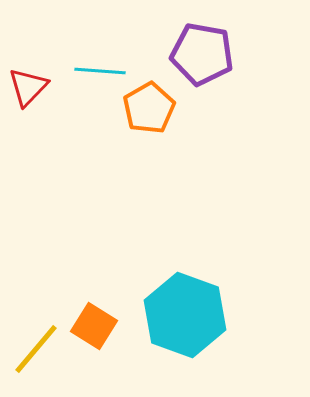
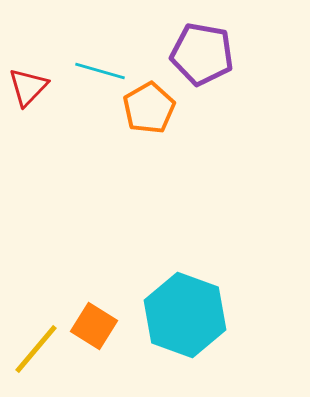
cyan line: rotated 12 degrees clockwise
